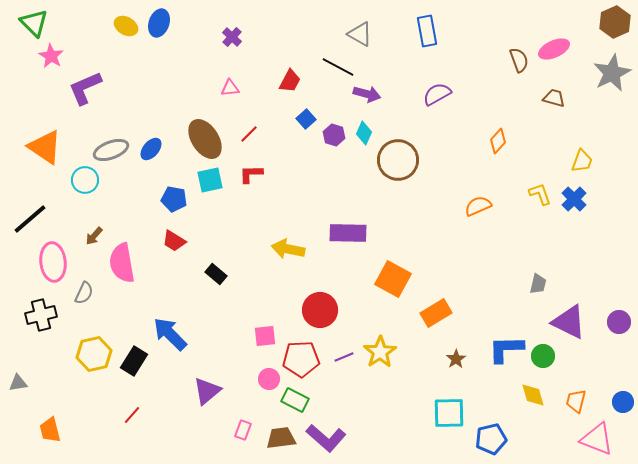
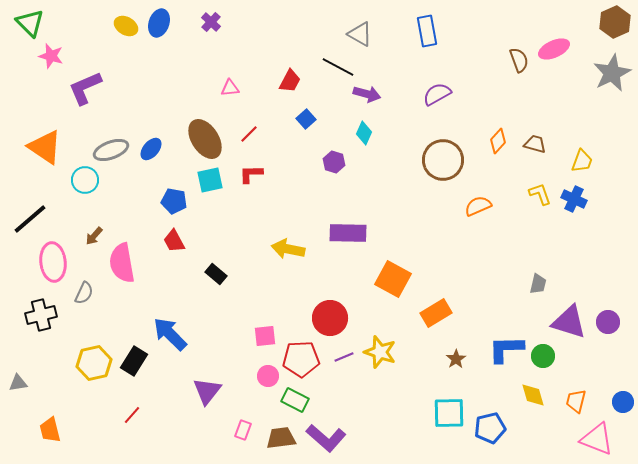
green triangle at (34, 23): moved 4 px left
purple cross at (232, 37): moved 21 px left, 15 px up
pink star at (51, 56): rotated 15 degrees counterclockwise
brown trapezoid at (554, 98): moved 19 px left, 46 px down
purple hexagon at (334, 135): moved 27 px down
brown circle at (398, 160): moved 45 px right
blue pentagon at (174, 199): moved 2 px down
blue cross at (574, 199): rotated 20 degrees counterclockwise
red trapezoid at (174, 241): rotated 30 degrees clockwise
red circle at (320, 310): moved 10 px right, 8 px down
purple triangle at (569, 322): rotated 9 degrees counterclockwise
purple circle at (619, 322): moved 11 px left
yellow star at (380, 352): rotated 20 degrees counterclockwise
yellow hexagon at (94, 354): moved 9 px down
pink circle at (269, 379): moved 1 px left, 3 px up
purple triangle at (207, 391): rotated 12 degrees counterclockwise
blue pentagon at (491, 439): moved 1 px left, 11 px up
